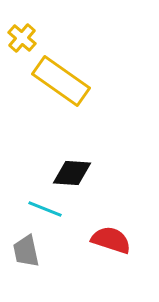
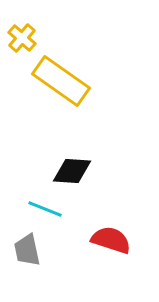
black diamond: moved 2 px up
gray trapezoid: moved 1 px right, 1 px up
